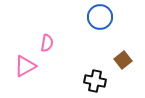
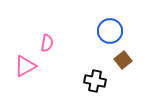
blue circle: moved 10 px right, 14 px down
